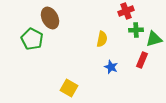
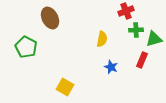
green pentagon: moved 6 px left, 8 px down
yellow square: moved 4 px left, 1 px up
